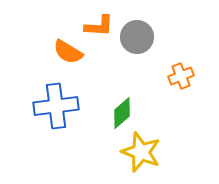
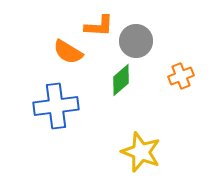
gray circle: moved 1 px left, 4 px down
green diamond: moved 1 px left, 33 px up
